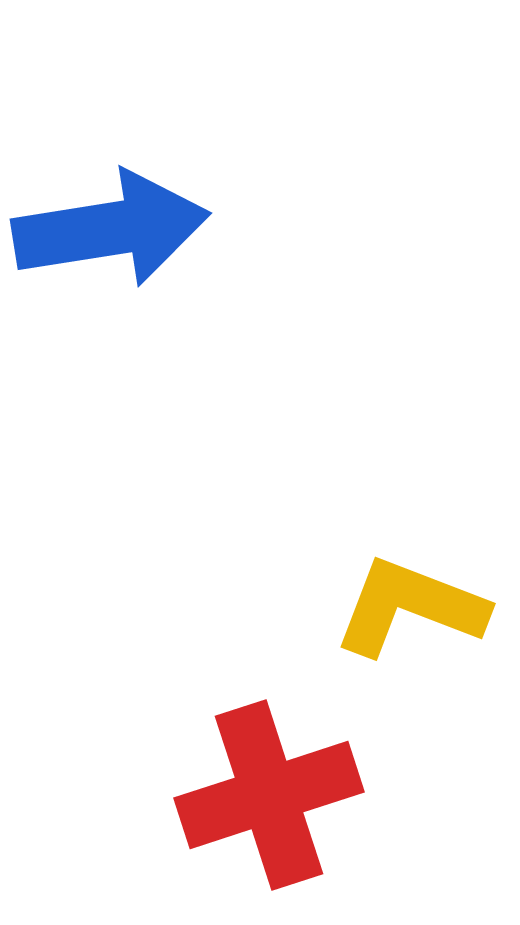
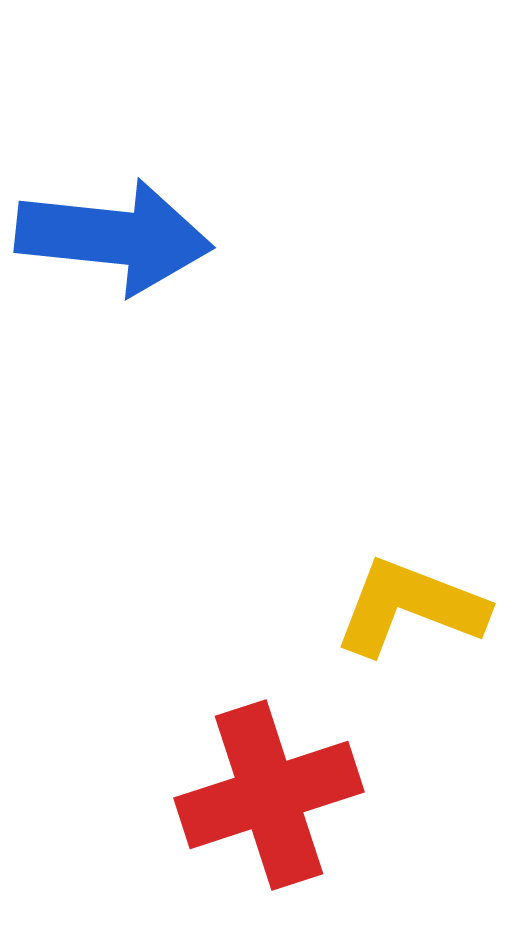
blue arrow: moved 3 px right, 8 px down; rotated 15 degrees clockwise
